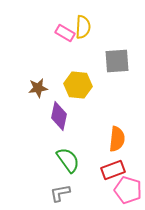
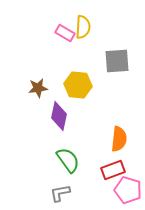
orange semicircle: moved 2 px right
